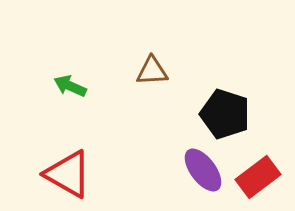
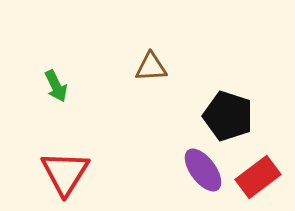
brown triangle: moved 1 px left, 4 px up
green arrow: moved 14 px left; rotated 140 degrees counterclockwise
black pentagon: moved 3 px right, 2 px down
red triangle: moved 3 px left, 1 px up; rotated 32 degrees clockwise
